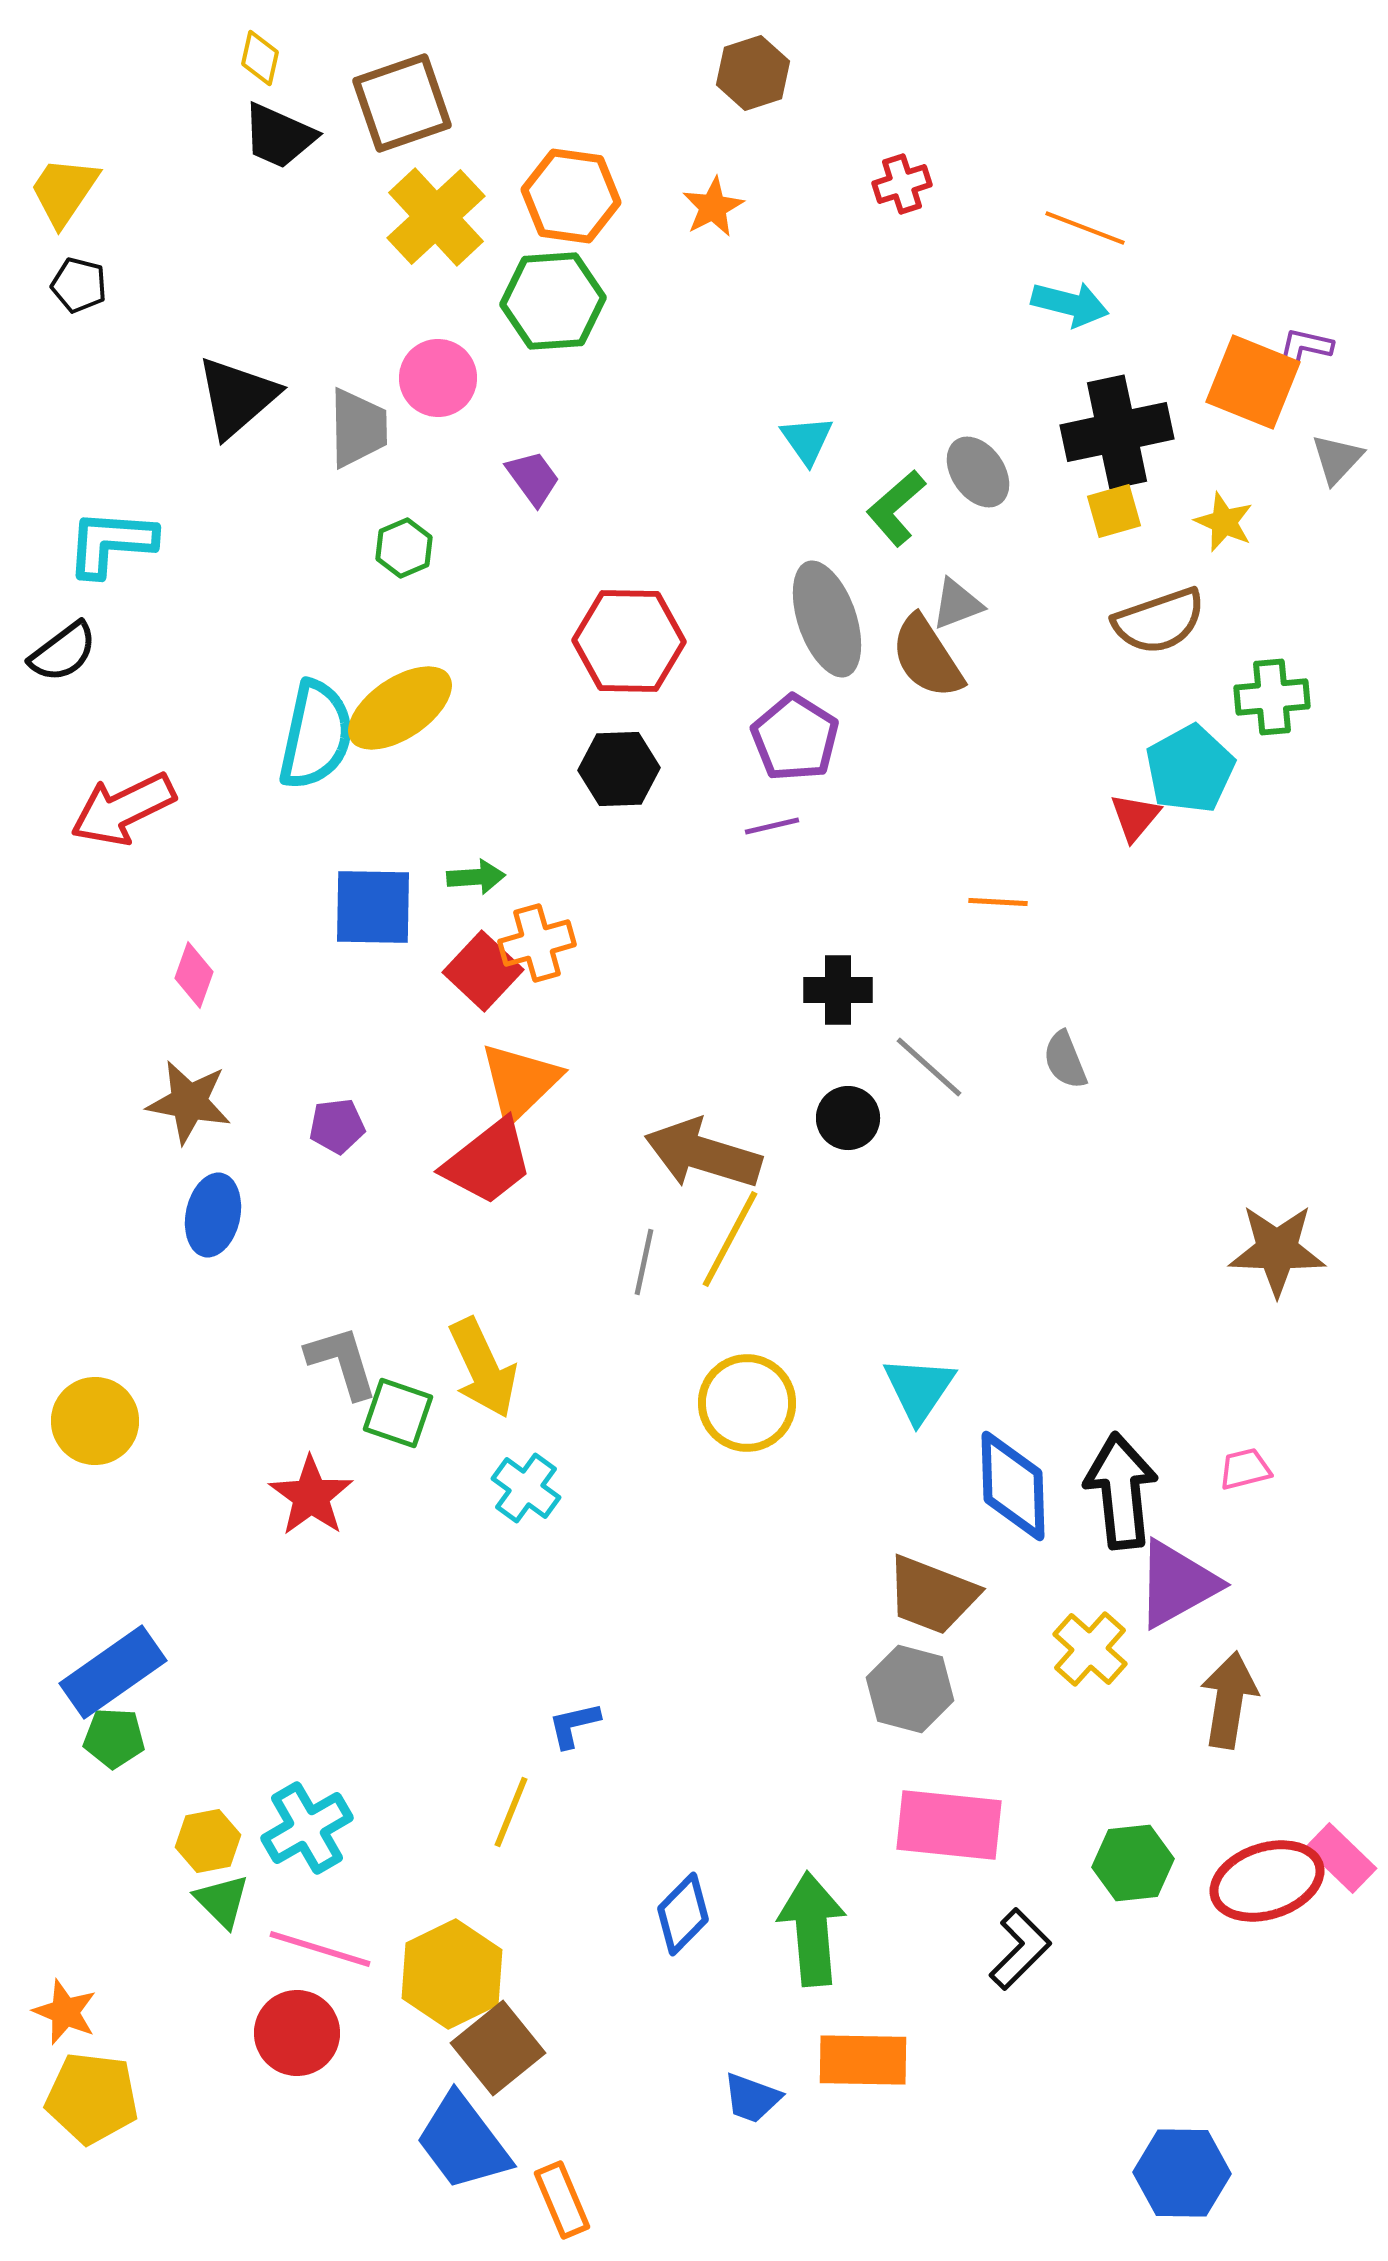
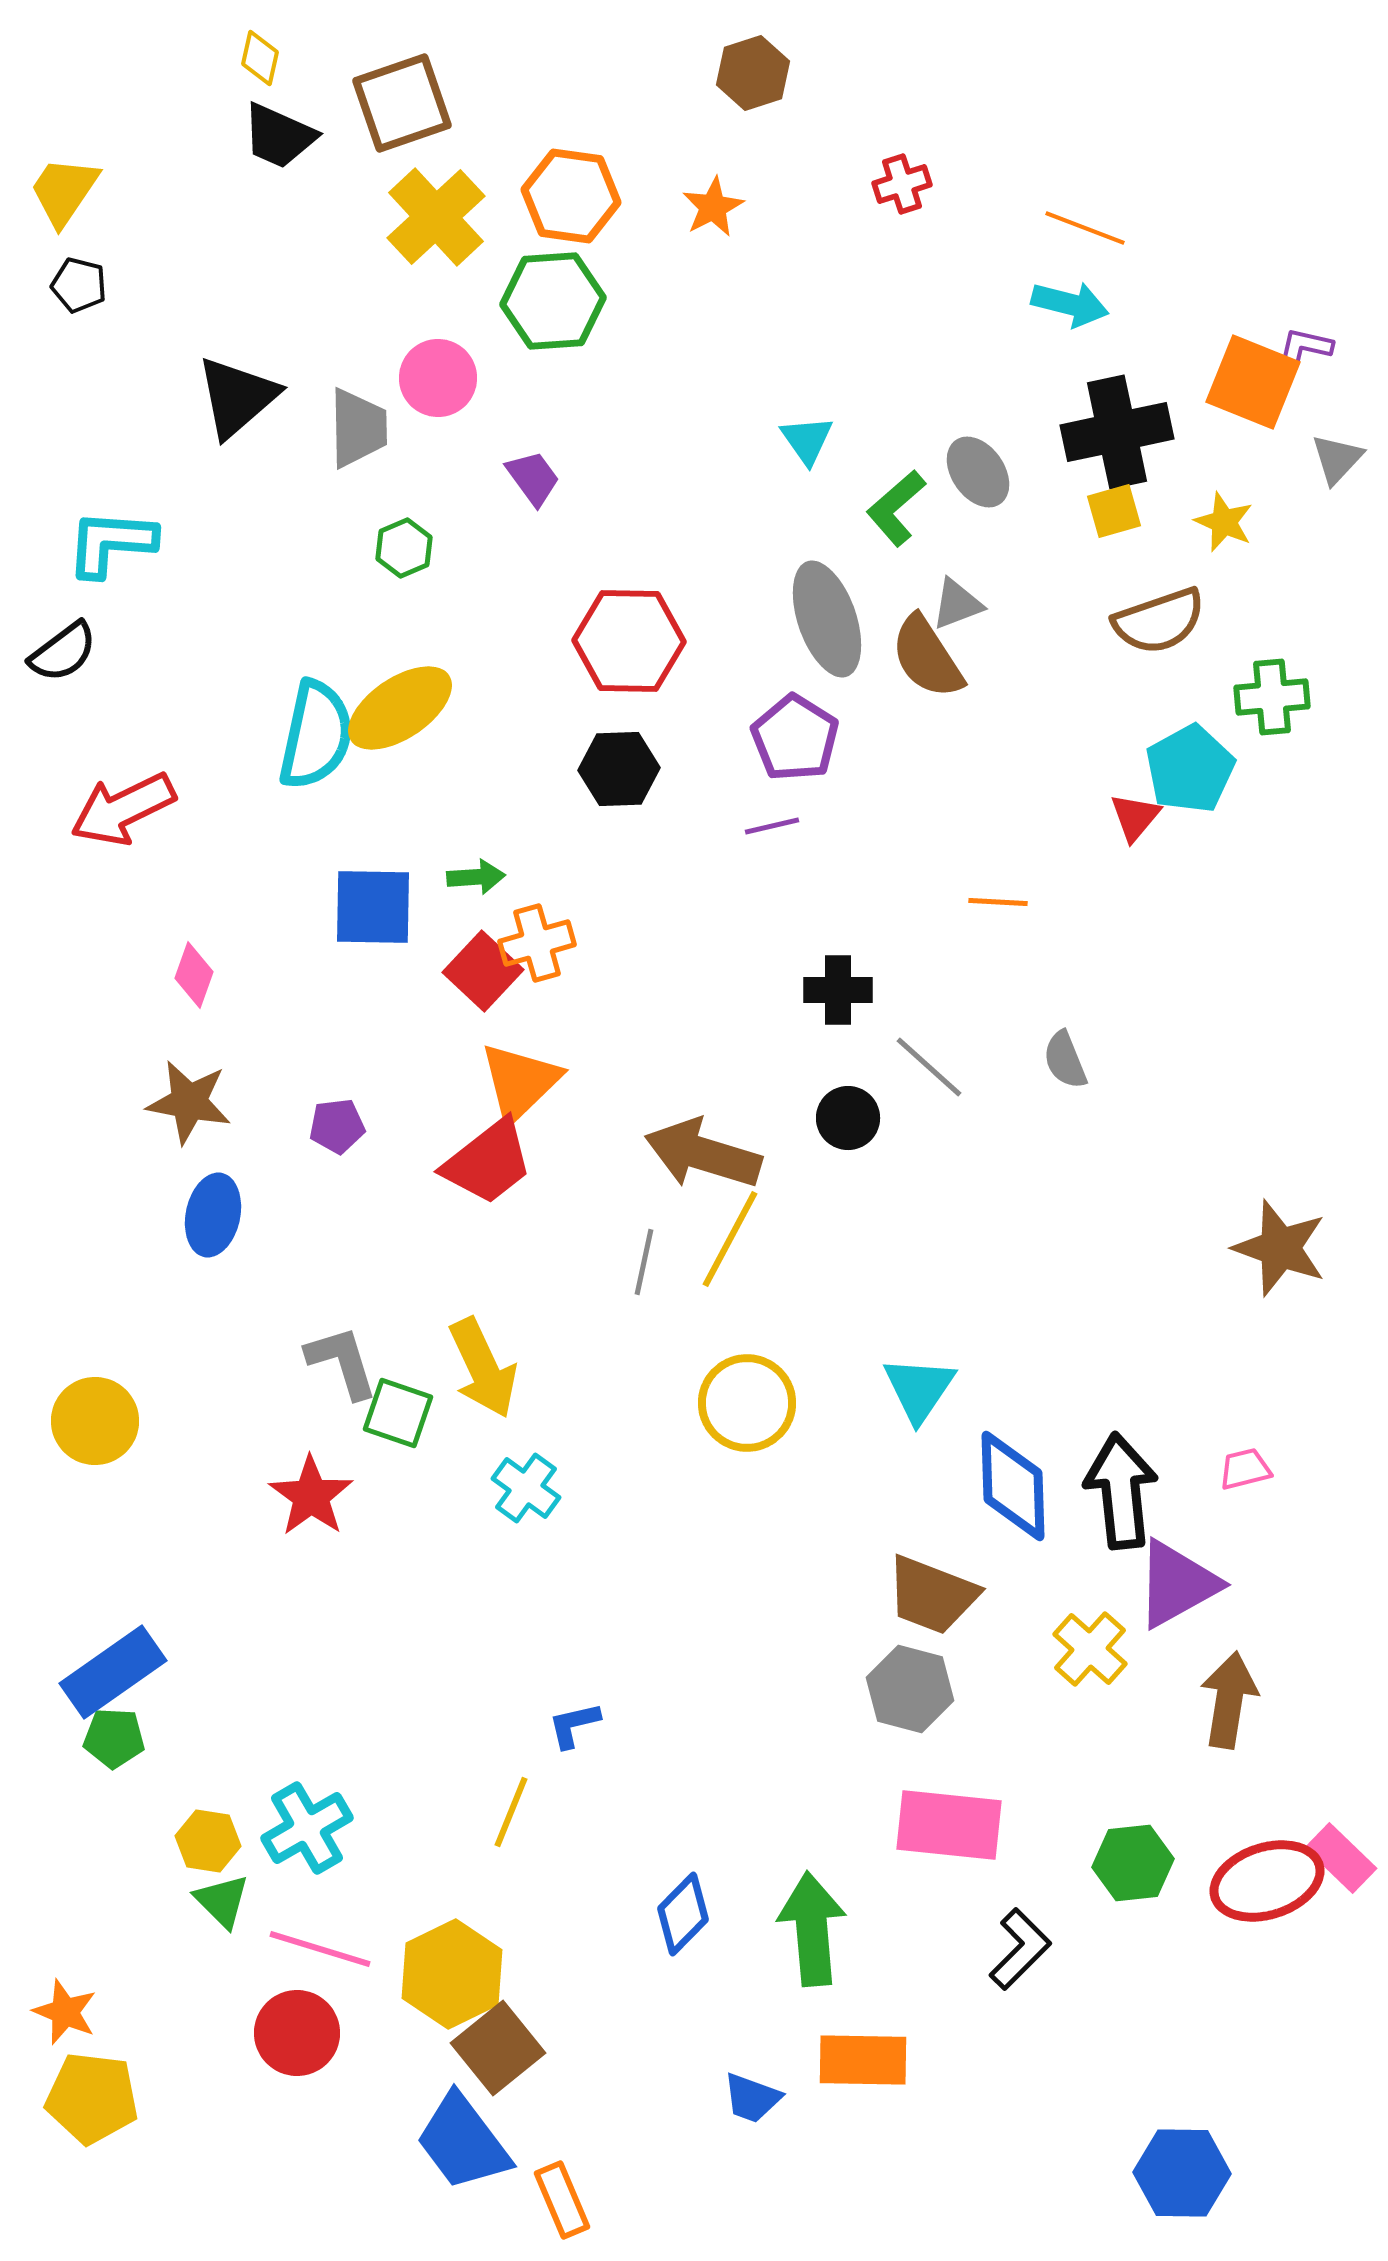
brown star at (1277, 1250): moved 3 px right, 2 px up; rotated 18 degrees clockwise
yellow hexagon at (208, 1841): rotated 20 degrees clockwise
